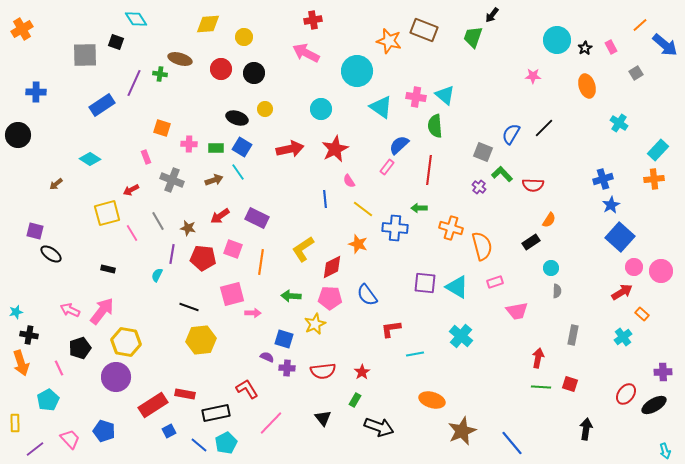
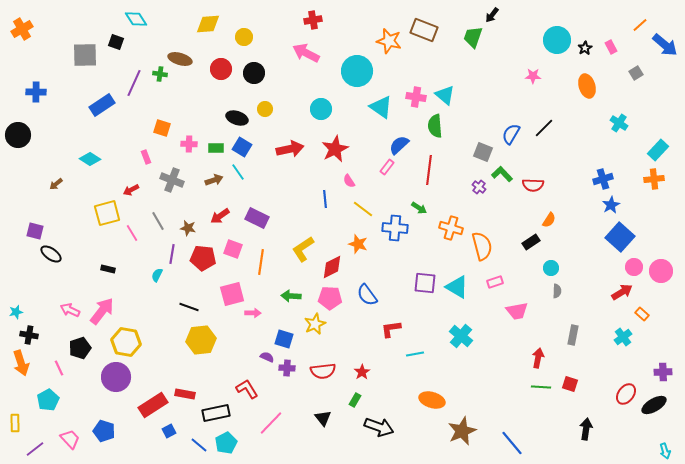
green arrow at (419, 208): rotated 147 degrees counterclockwise
